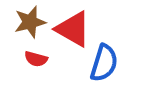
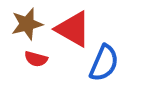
brown star: moved 3 px left, 2 px down
blue semicircle: rotated 6 degrees clockwise
